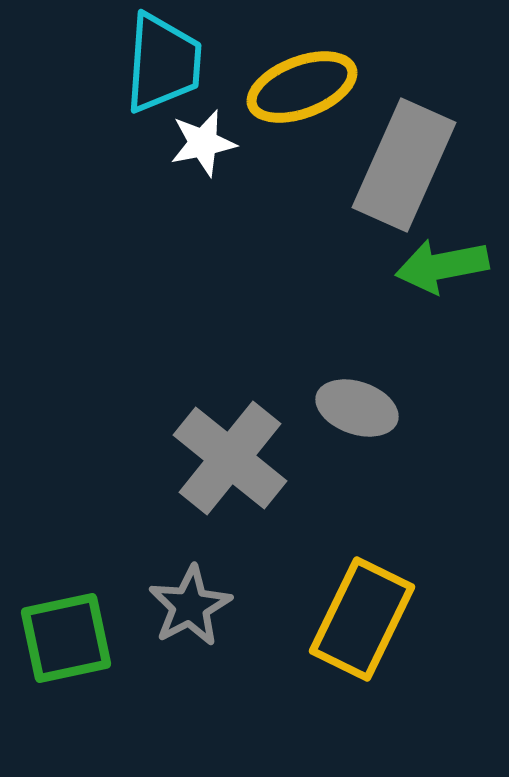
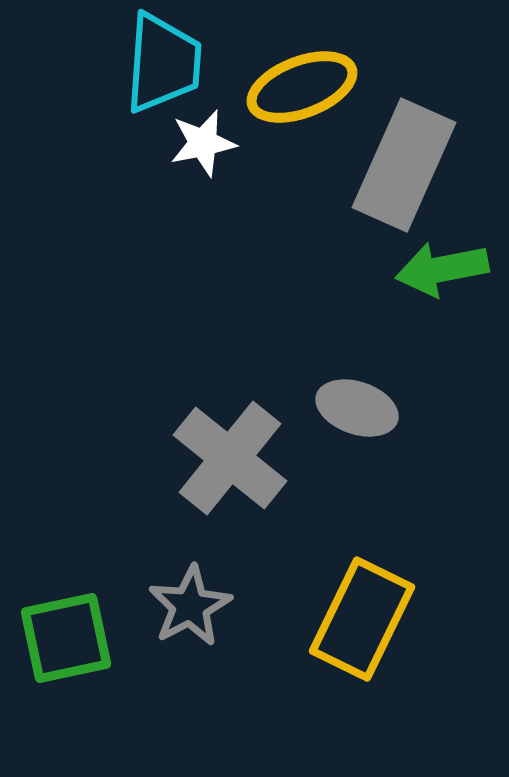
green arrow: moved 3 px down
